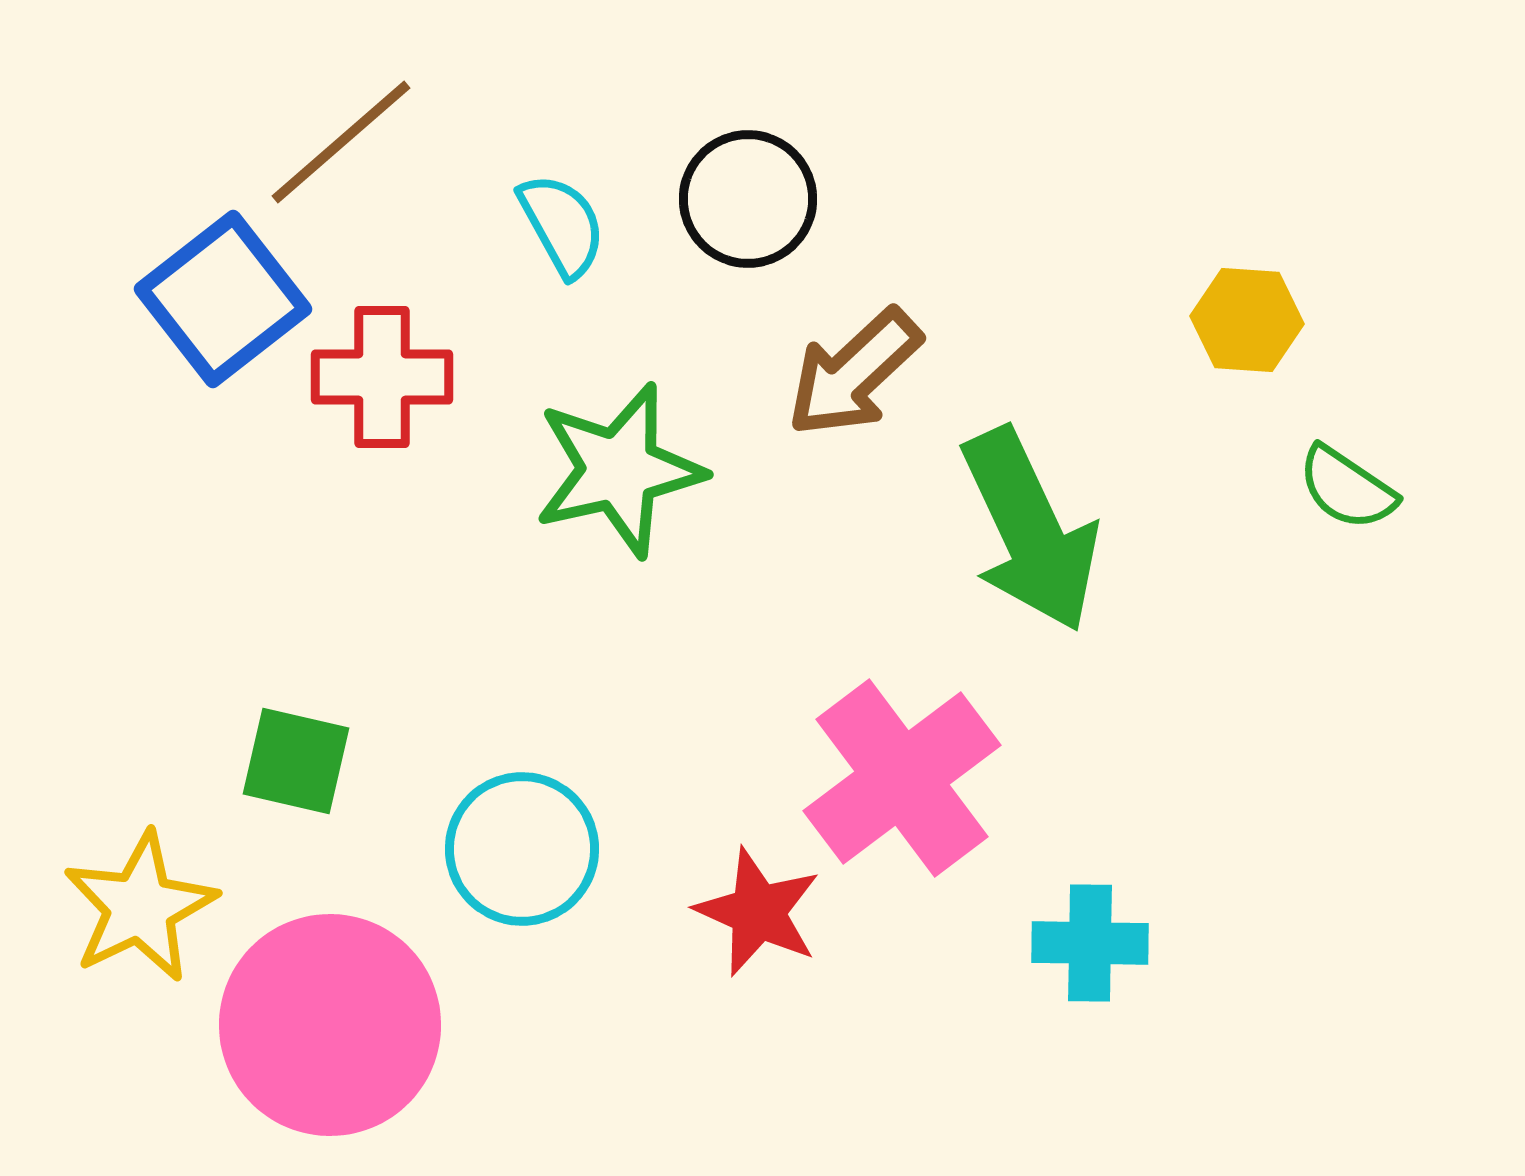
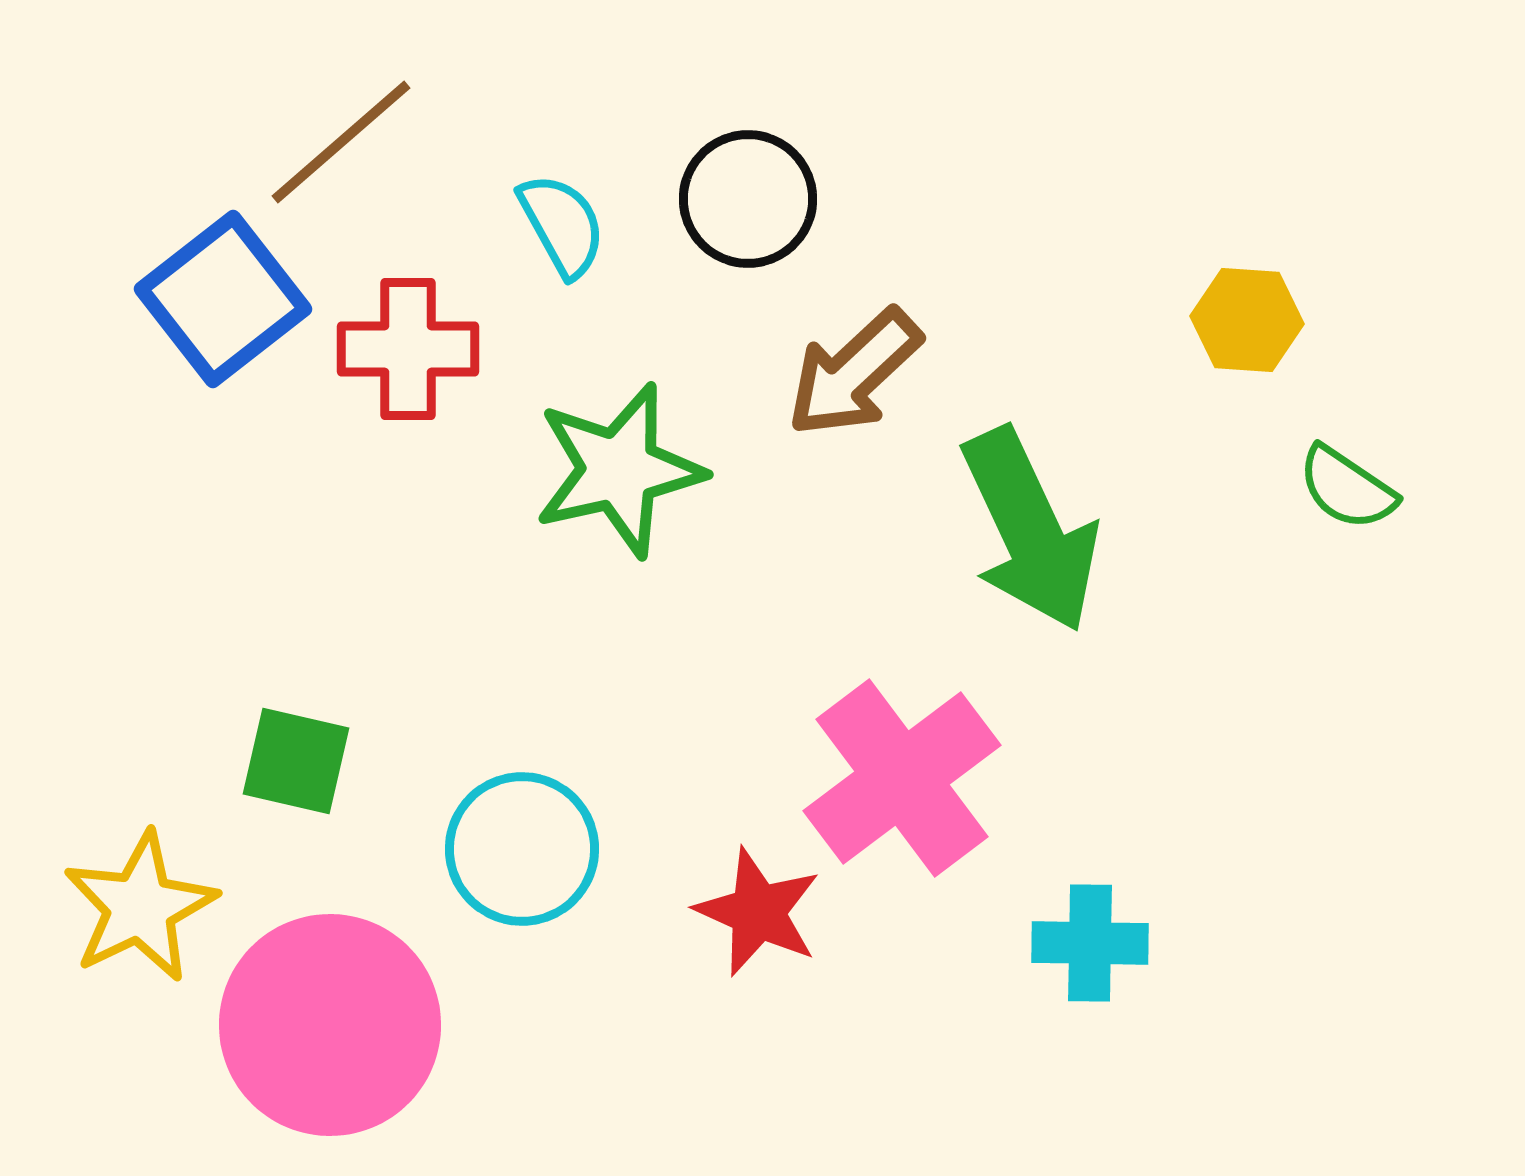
red cross: moved 26 px right, 28 px up
